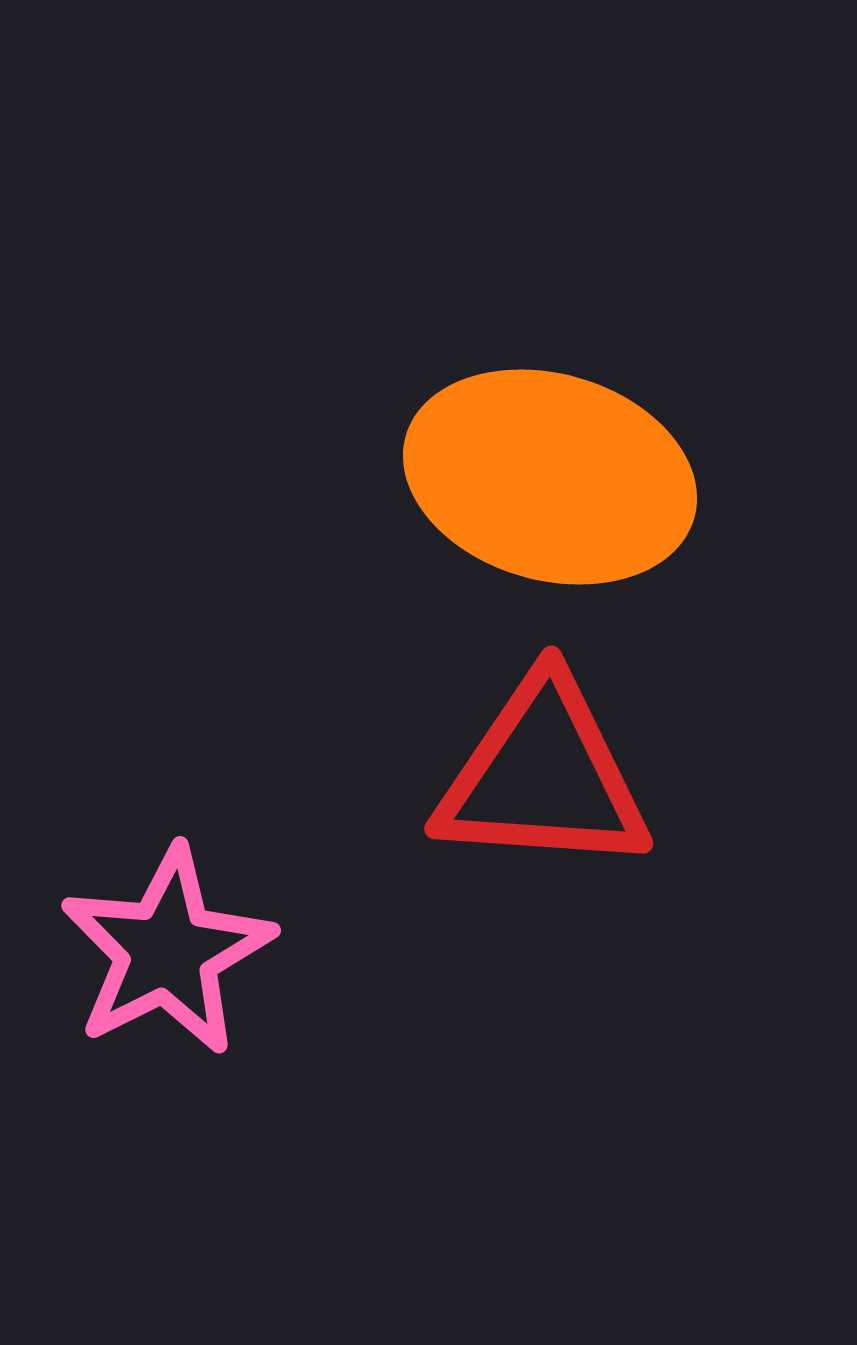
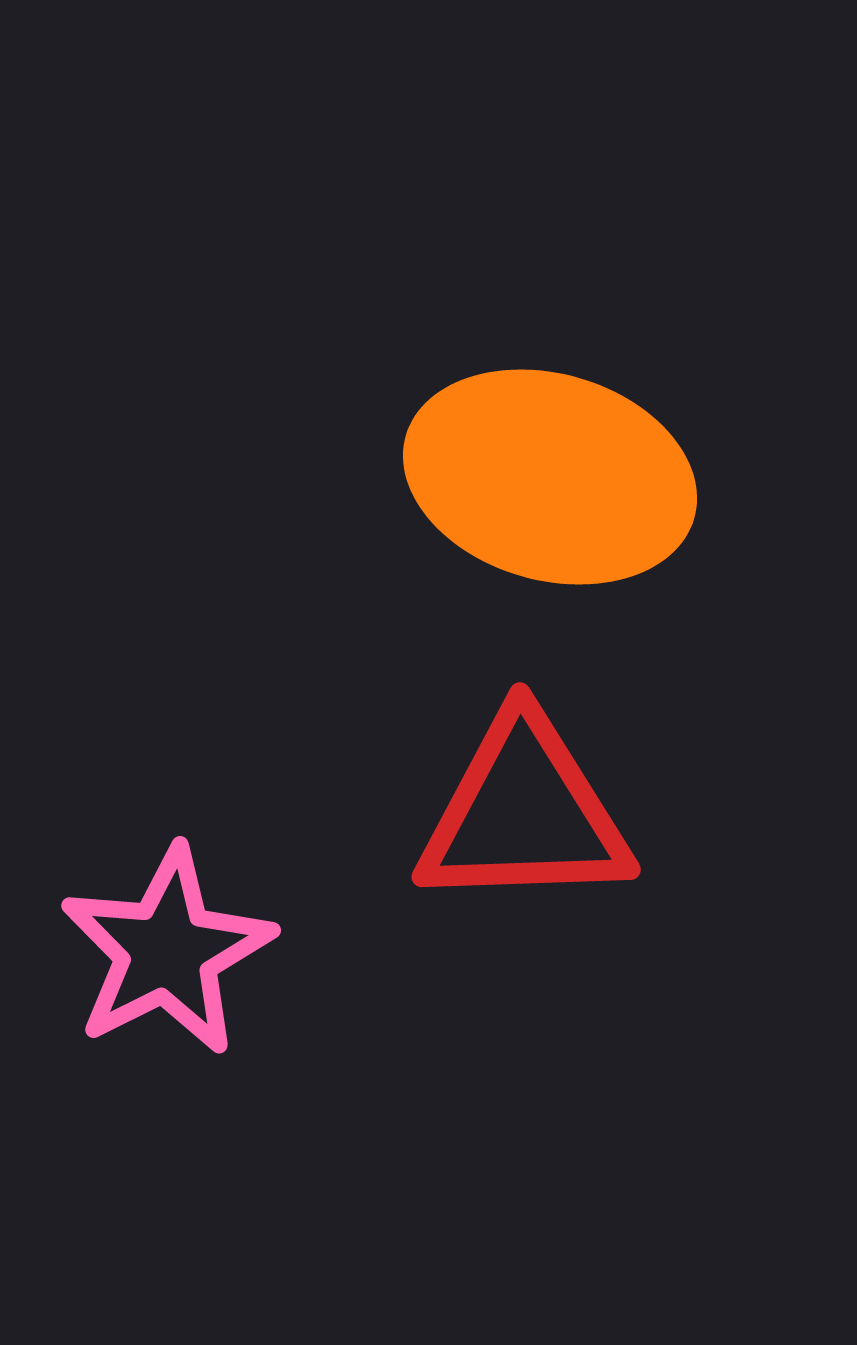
red triangle: moved 19 px left, 37 px down; rotated 6 degrees counterclockwise
